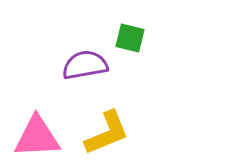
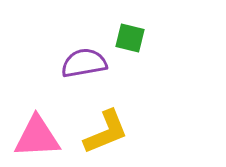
purple semicircle: moved 1 px left, 2 px up
yellow L-shape: moved 1 px left, 1 px up
